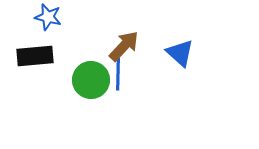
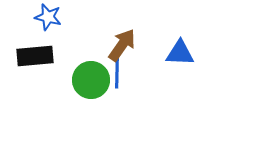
brown arrow: moved 2 px left, 1 px up; rotated 8 degrees counterclockwise
blue triangle: rotated 40 degrees counterclockwise
blue line: moved 1 px left, 2 px up
